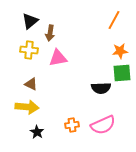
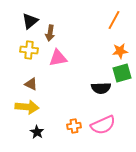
green square: rotated 12 degrees counterclockwise
orange cross: moved 2 px right, 1 px down
